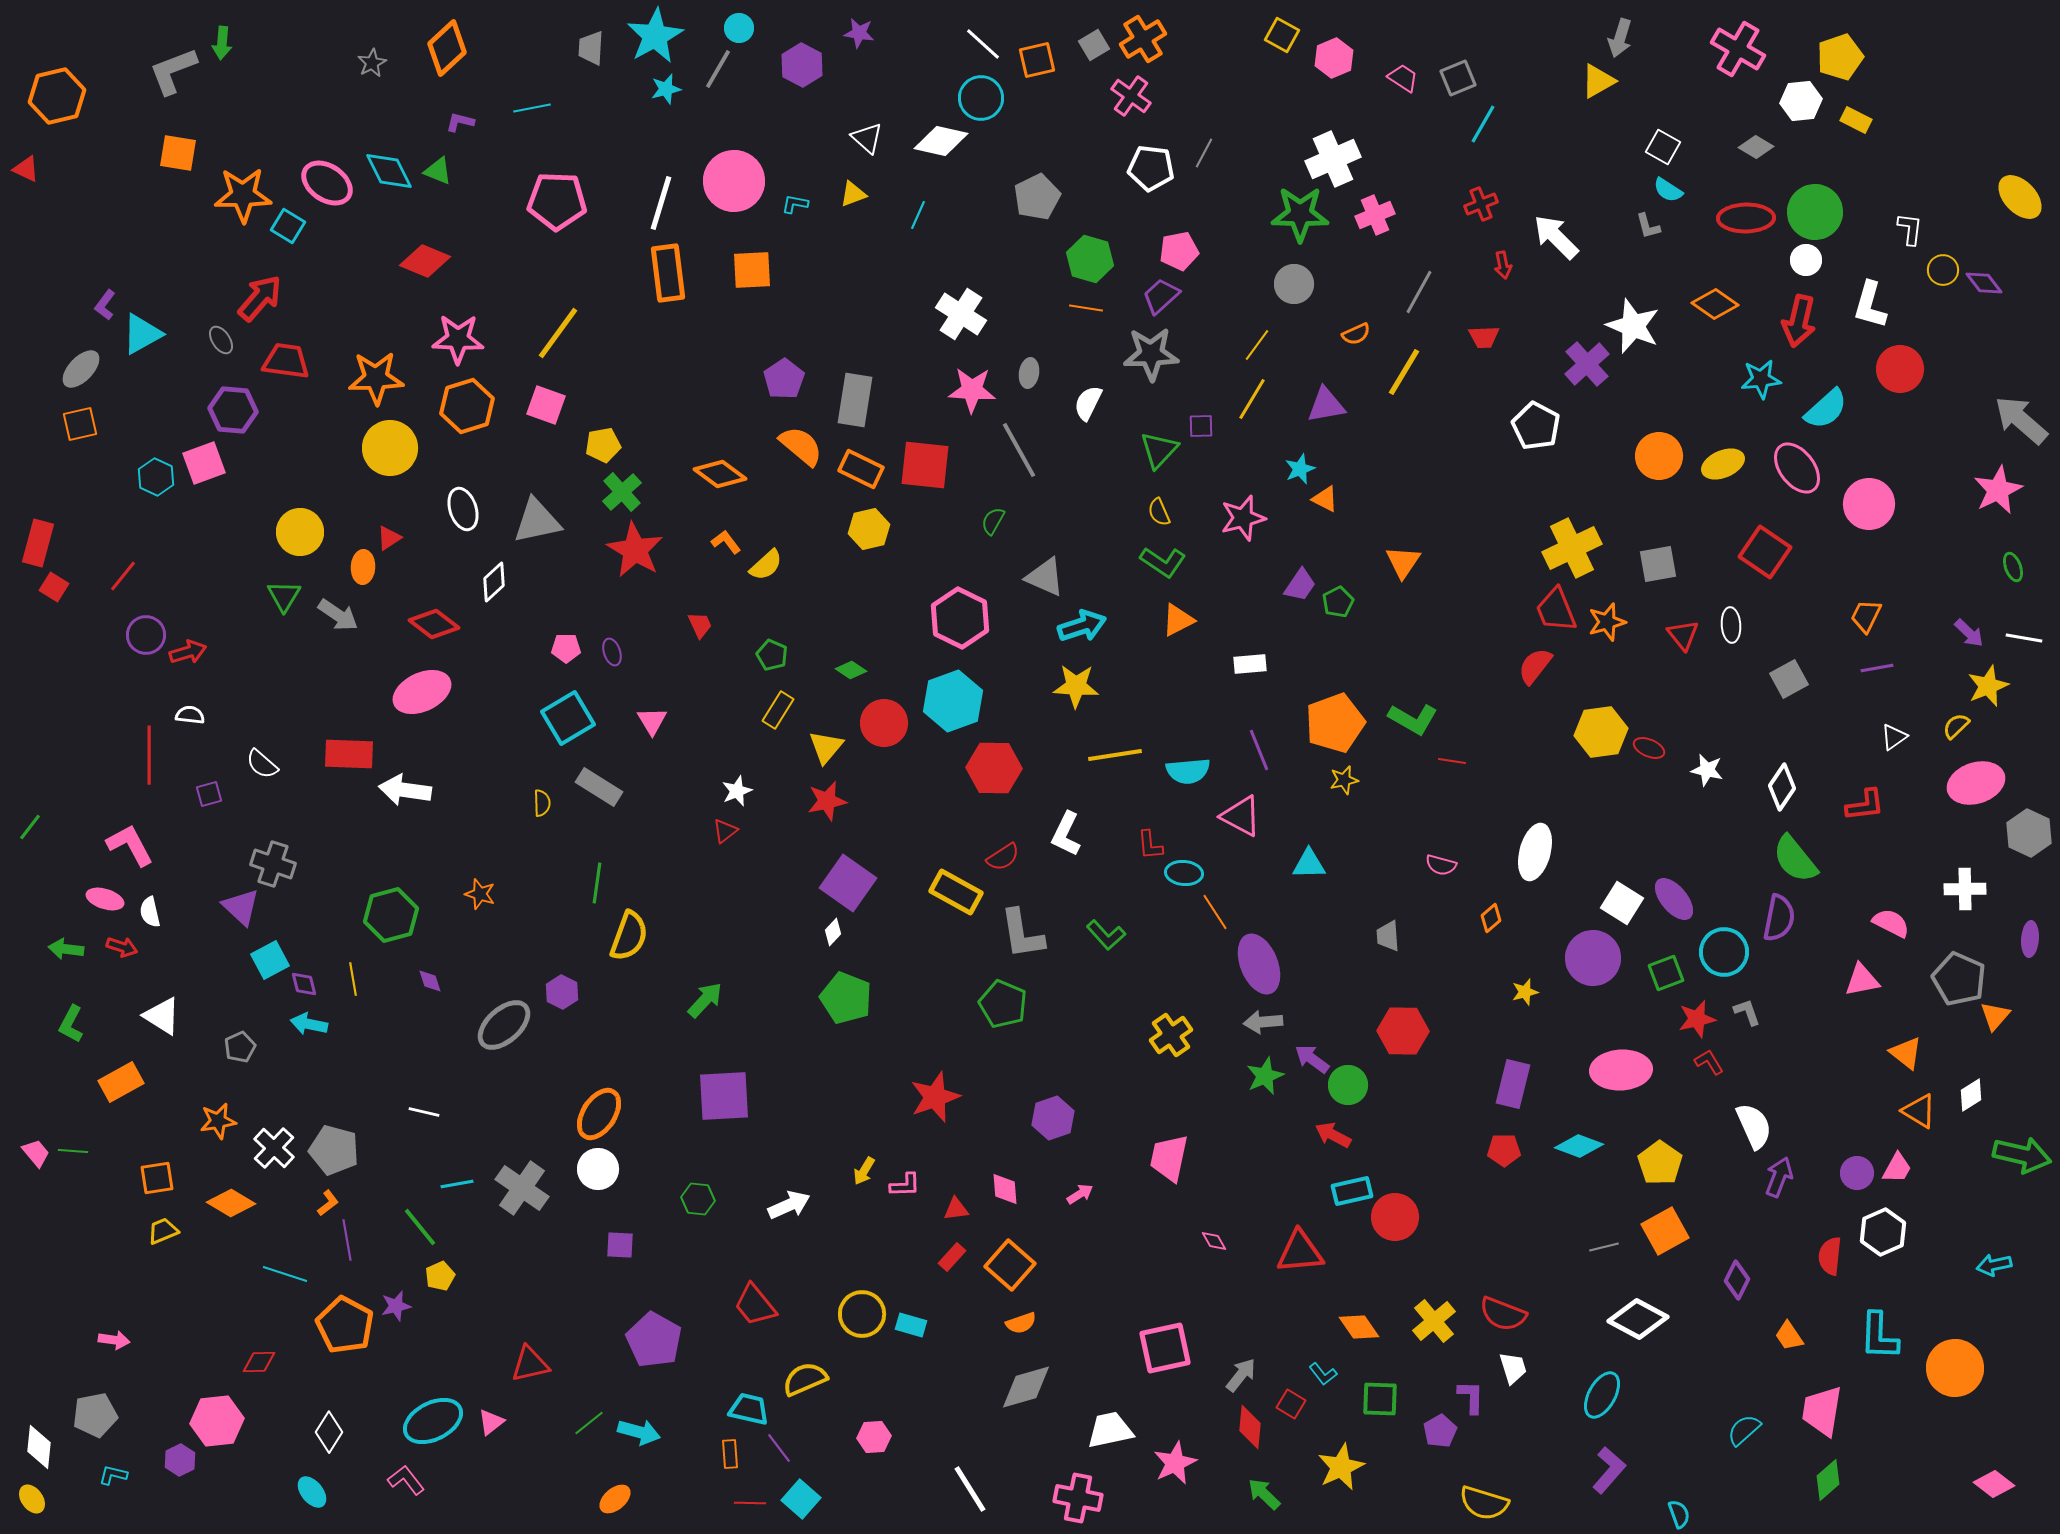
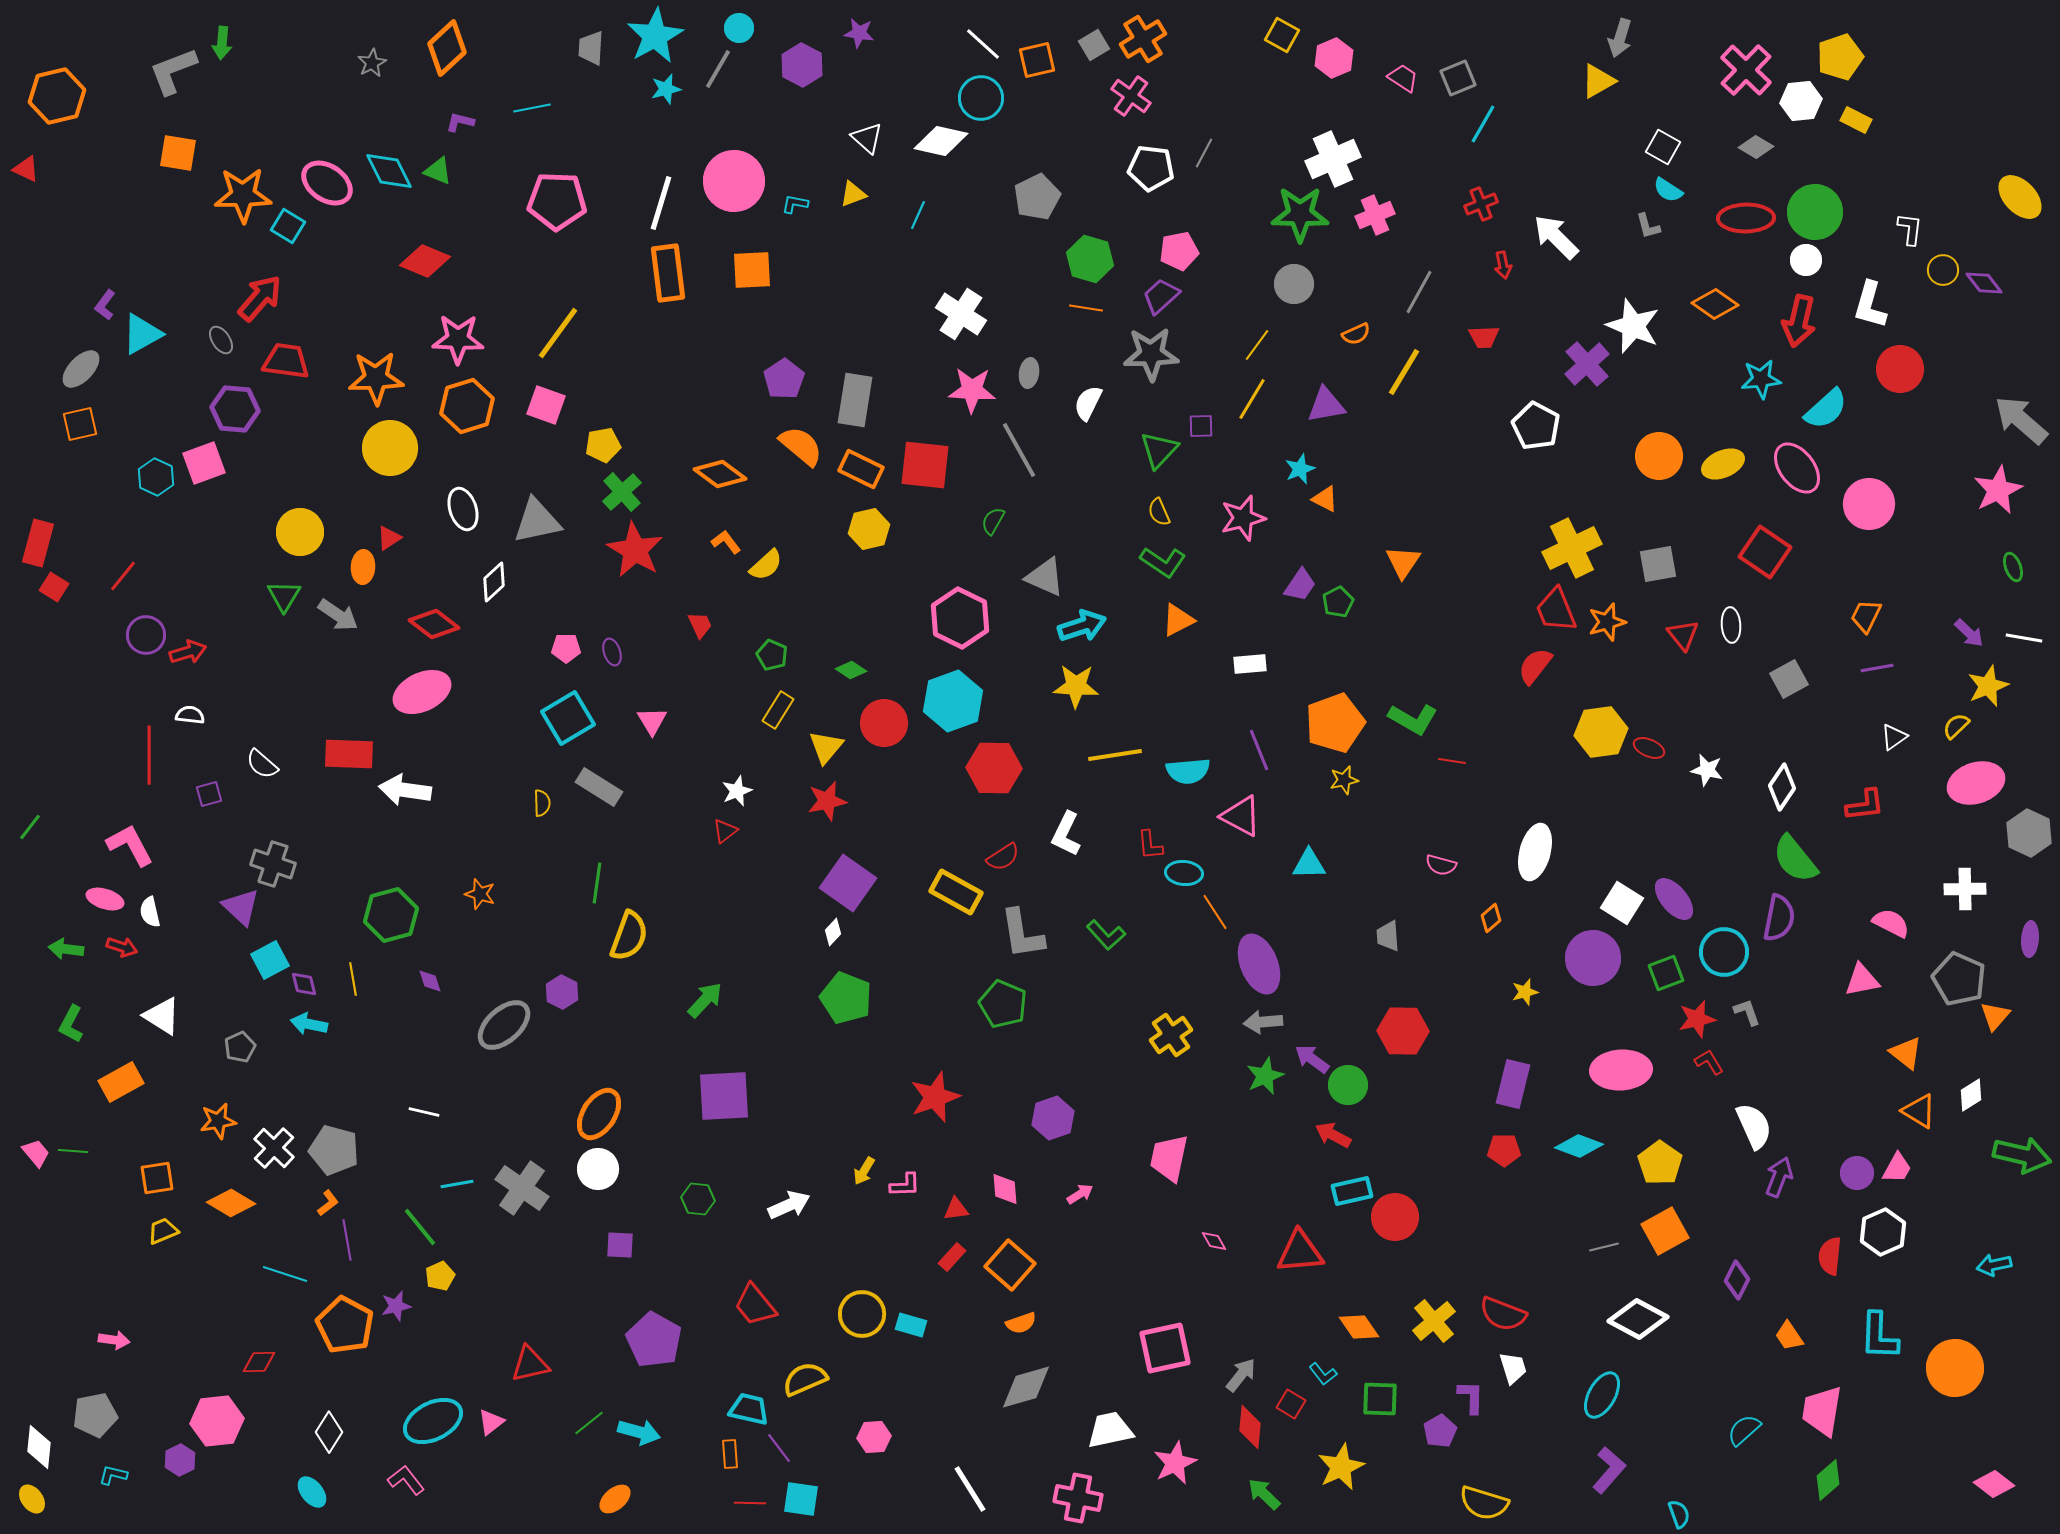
pink cross at (1738, 49): moved 8 px right, 21 px down; rotated 14 degrees clockwise
purple hexagon at (233, 410): moved 2 px right, 1 px up
cyan square at (801, 1499): rotated 33 degrees counterclockwise
